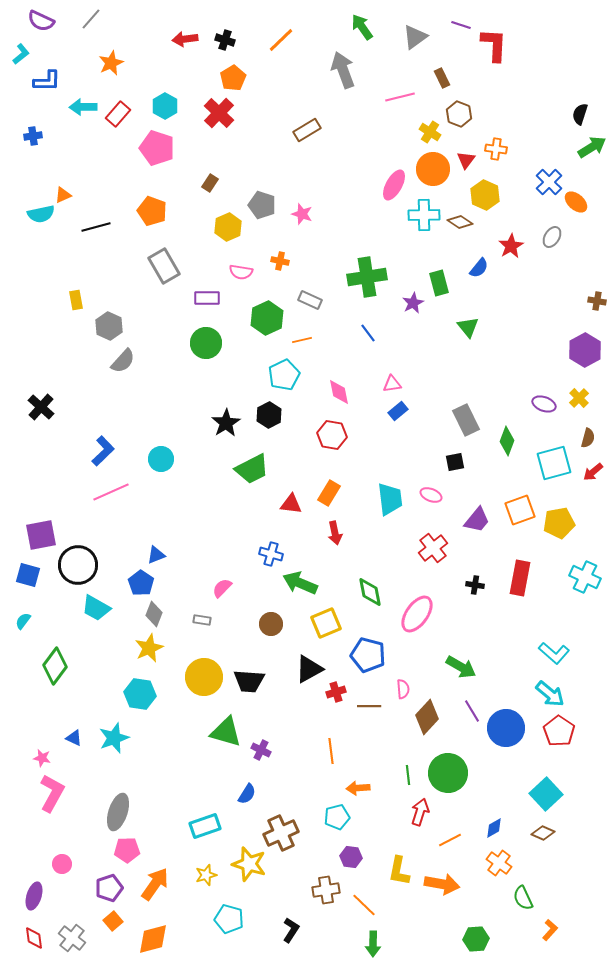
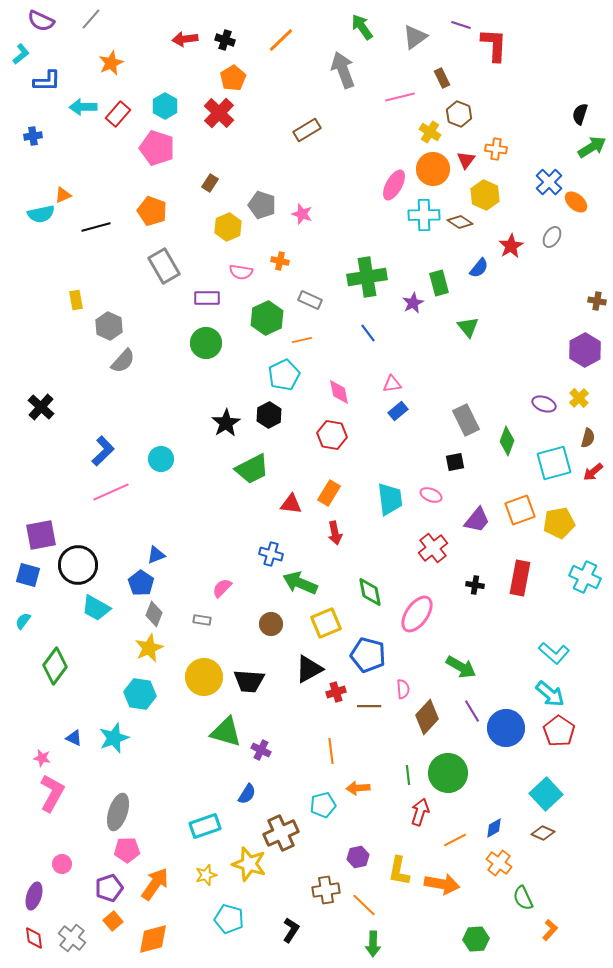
cyan pentagon at (337, 817): moved 14 px left, 12 px up
orange line at (450, 840): moved 5 px right
purple hexagon at (351, 857): moved 7 px right; rotated 20 degrees counterclockwise
